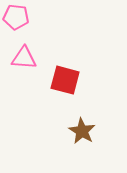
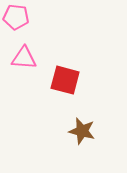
brown star: rotated 16 degrees counterclockwise
